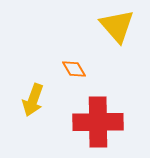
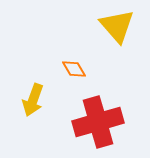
red cross: rotated 15 degrees counterclockwise
